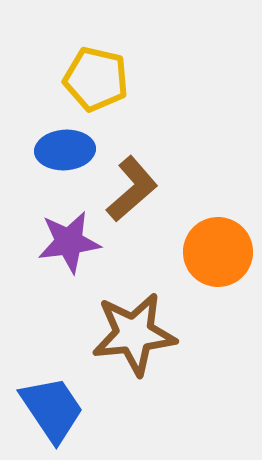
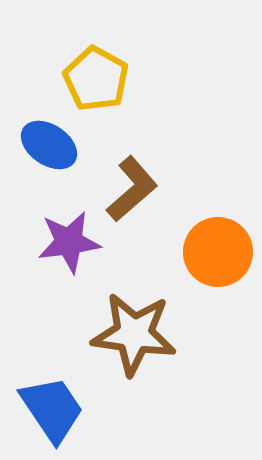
yellow pentagon: rotated 16 degrees clockwise
blue ellipse: moved 16 px left, 5 px up; rotated 38 degrees clockwise
brown star: rotated 14 degrees clockwise
